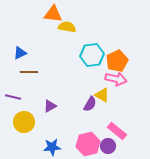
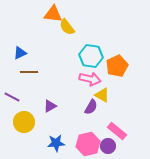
yellow semicircle: rotated 138 degrees counterclockwise
cyan hexagon: moved 1 px left, 1 px down; rotated 15 degrees clockwise
orange pentagon: moved 5 px down
pink arrow: moved 26 px left
purple line: moved 1 px left; rotated 14 degrees clockwise
purple semicircle: moved 1 px right, 3 px down
blue star: moved 4 px right, 4 px up
